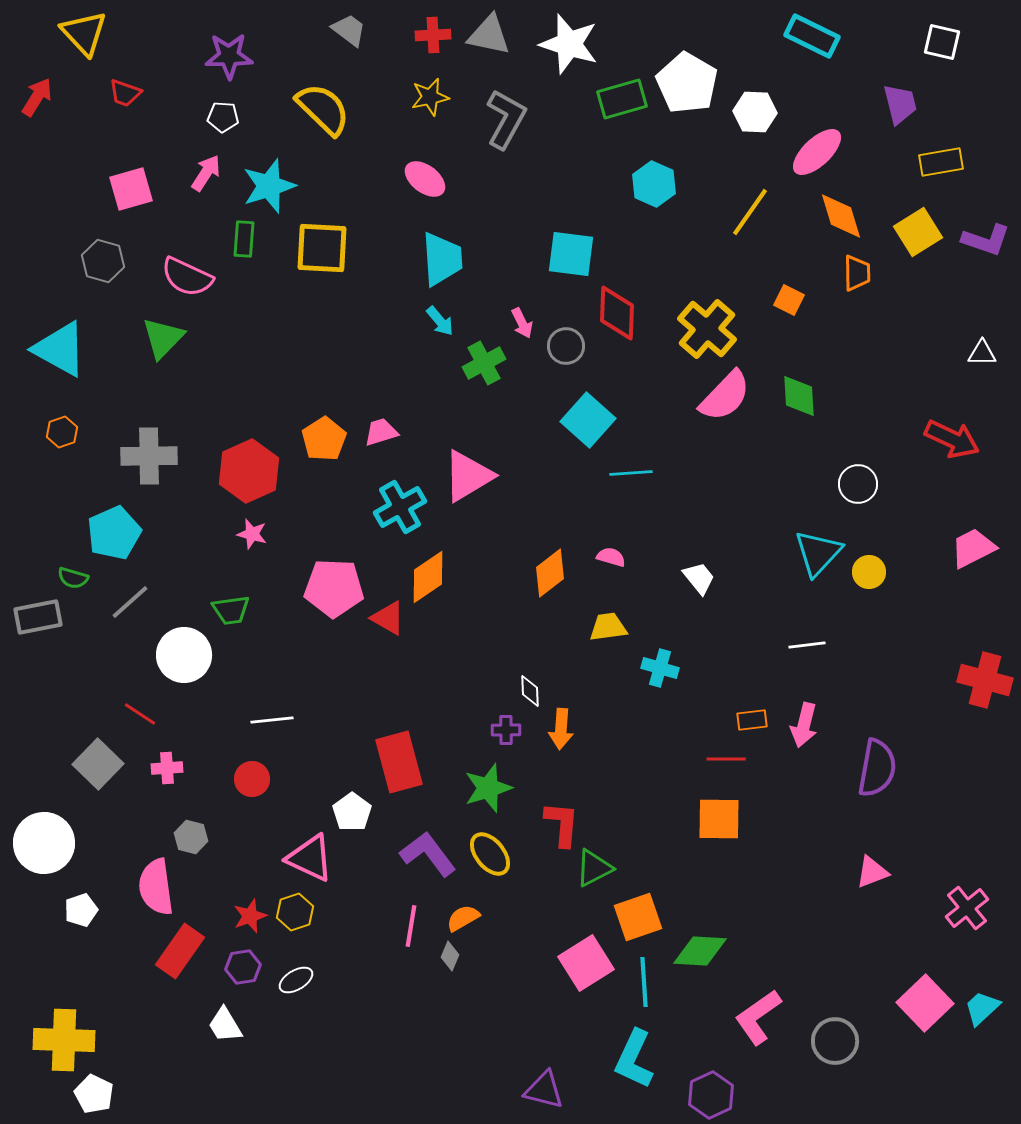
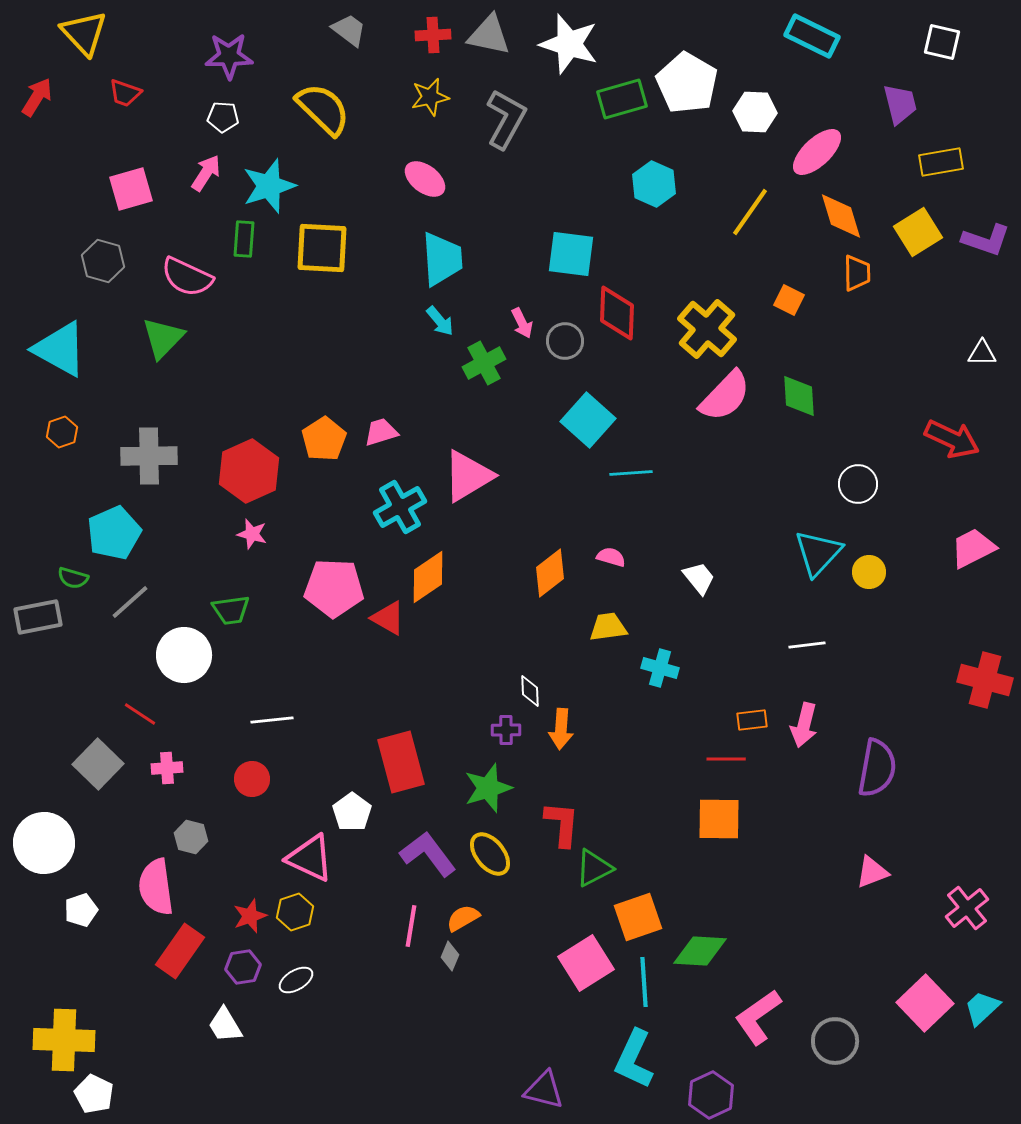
gray circle at (566, 346): moved 1 px left, 5 px up
red rectangle at (399, 762): moved 2 px right
